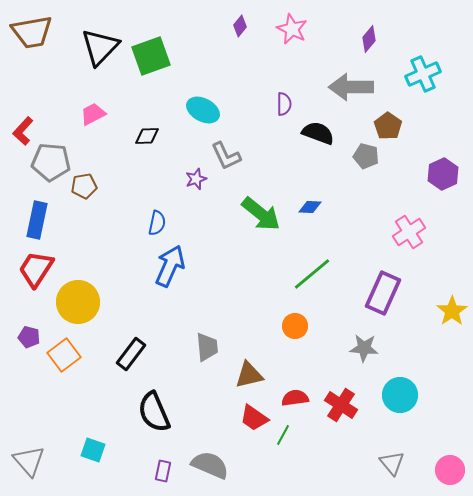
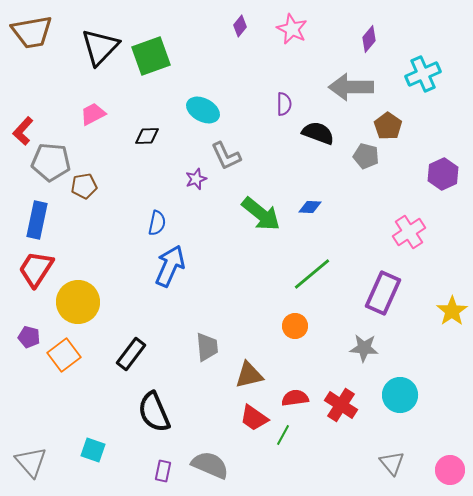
gray triangle at (29, 461): moved 2 px right, 1 px down
